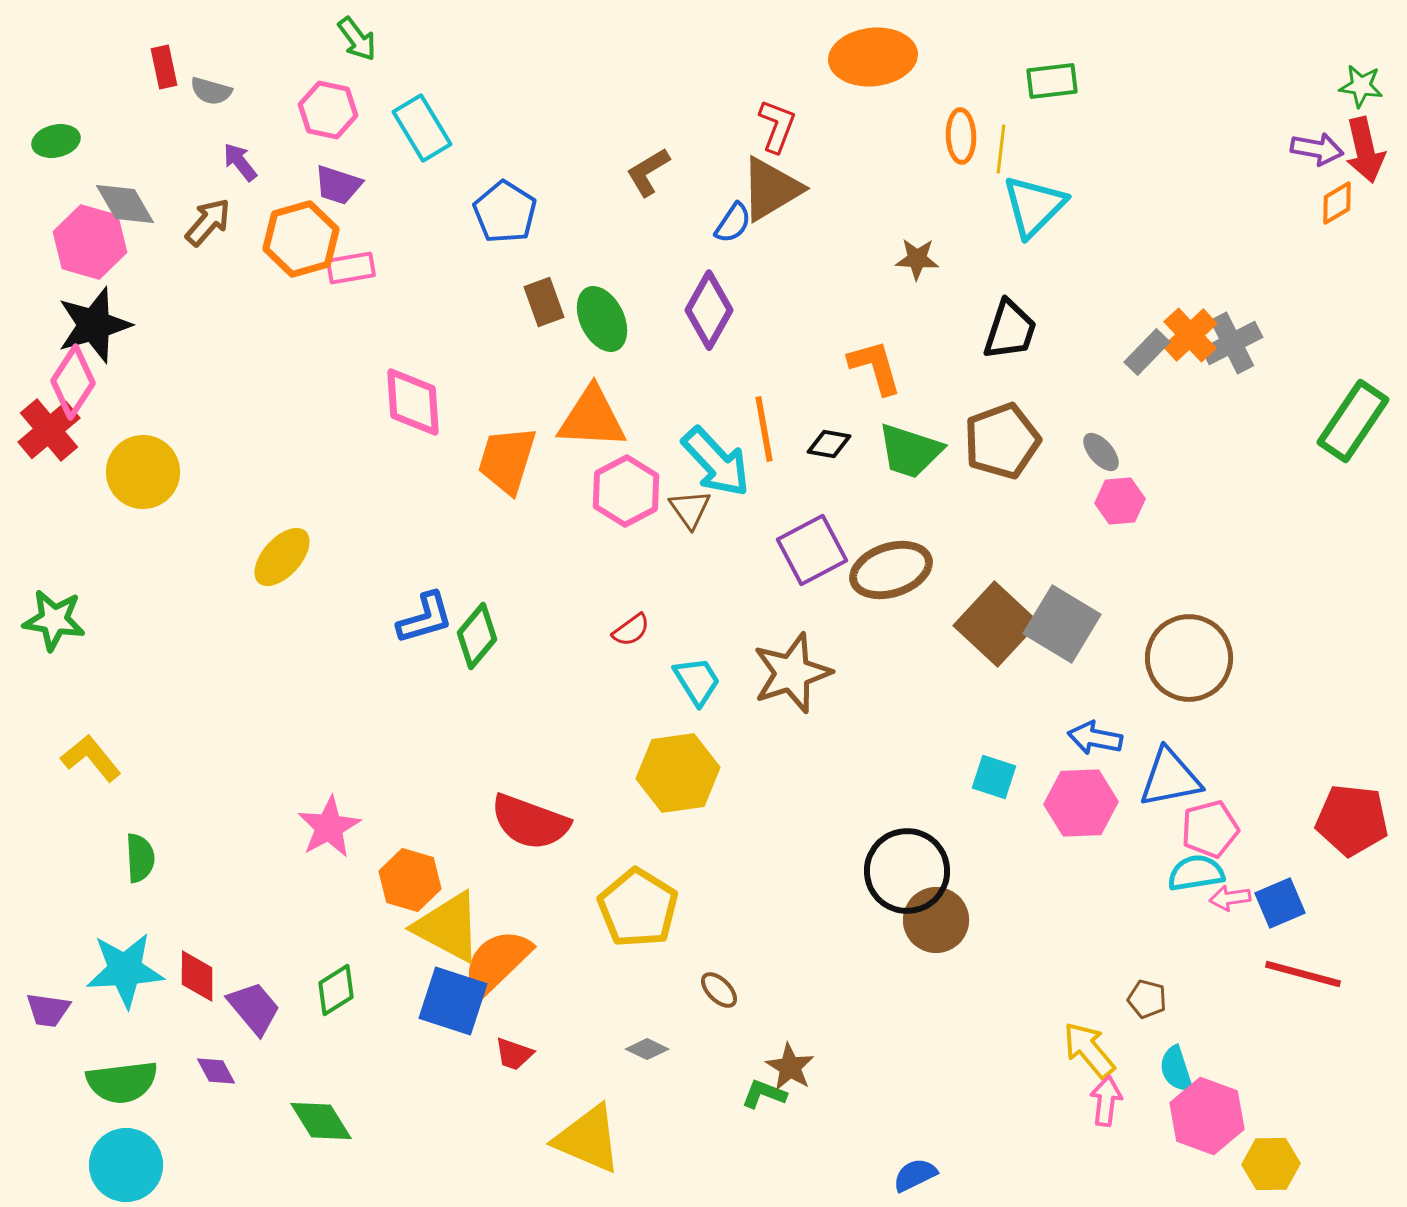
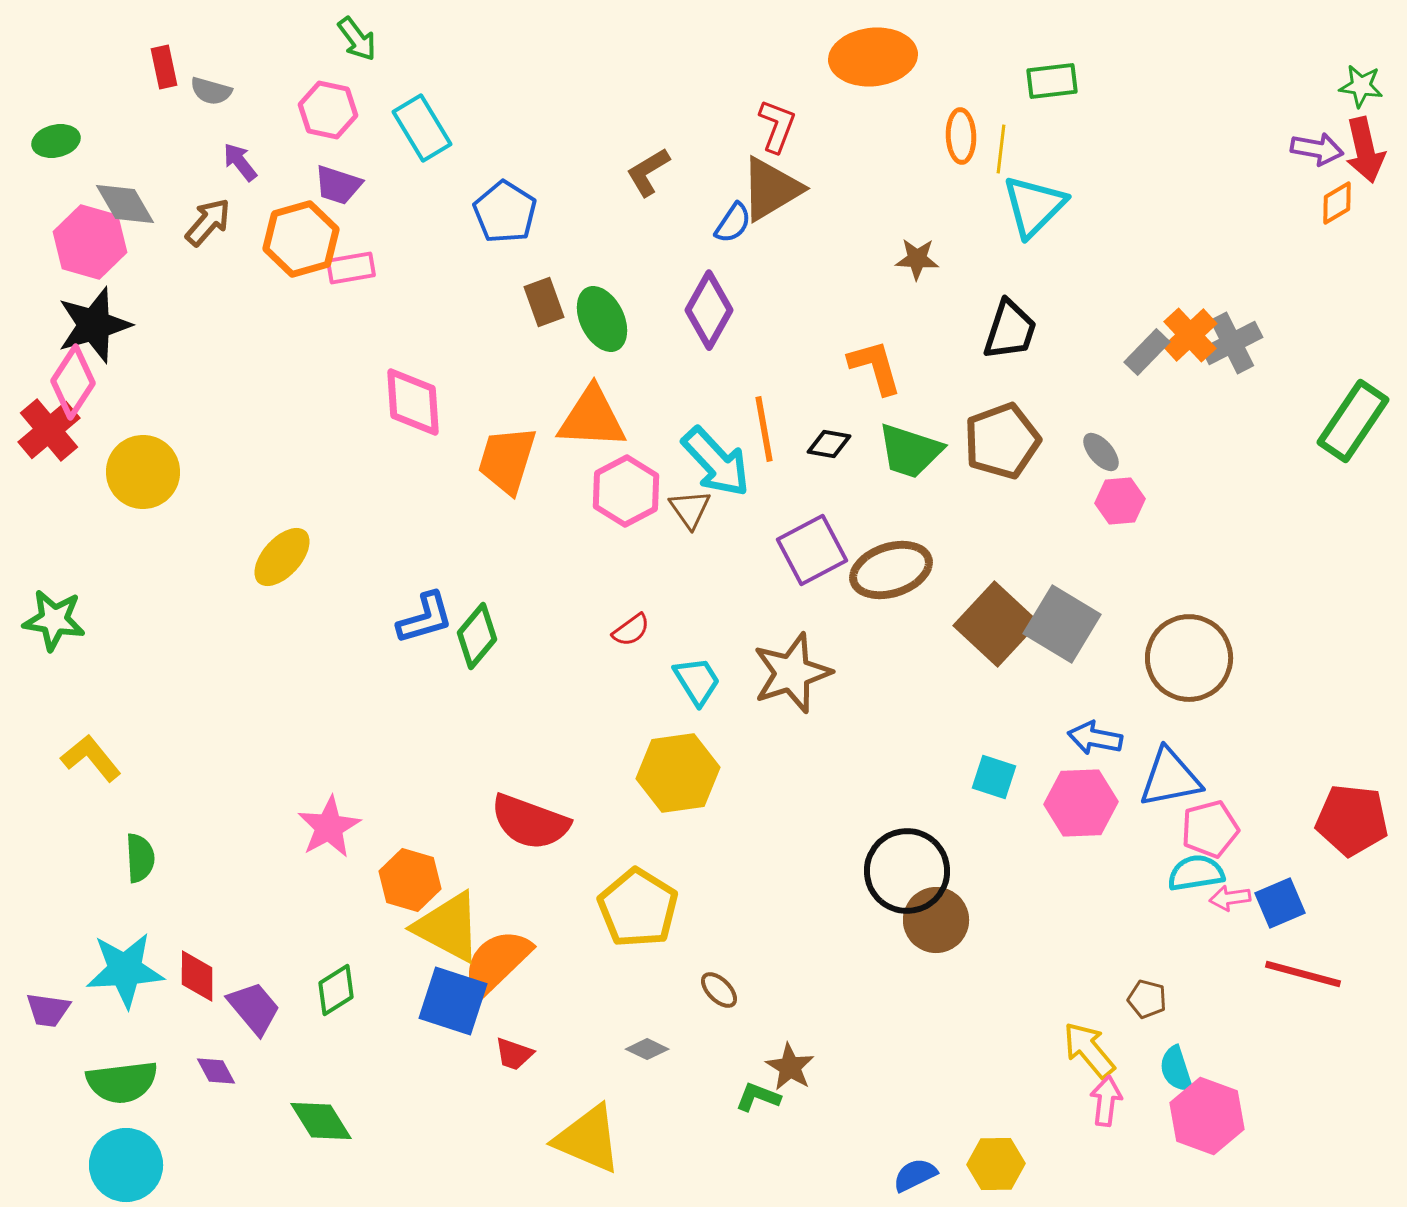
green L-shape at (764, 1094): moved 6 px left, 3 px down
yellow hexagon at (1271, 1164): moved 275 px left
